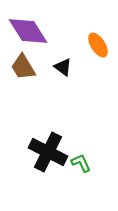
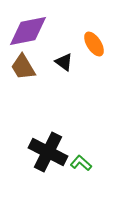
purple diamond: rotated 69 degrees counterclockwise
orange ellipse: moved 4 px left, 1 px up
black triangle: moved 1 px right, 5 px up
green L-shape: rotated 25 degrees counterclockwise
